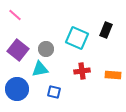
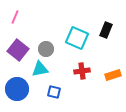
pink line: moved 2 px down; rotated 72 degrees clockwise
orange rectangle: rotated 21 degrees counterclockwise
